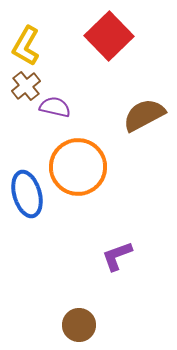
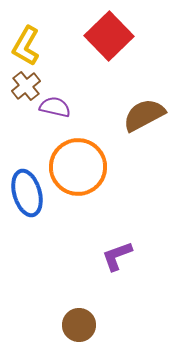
blue ellipse: moved 1 px up
